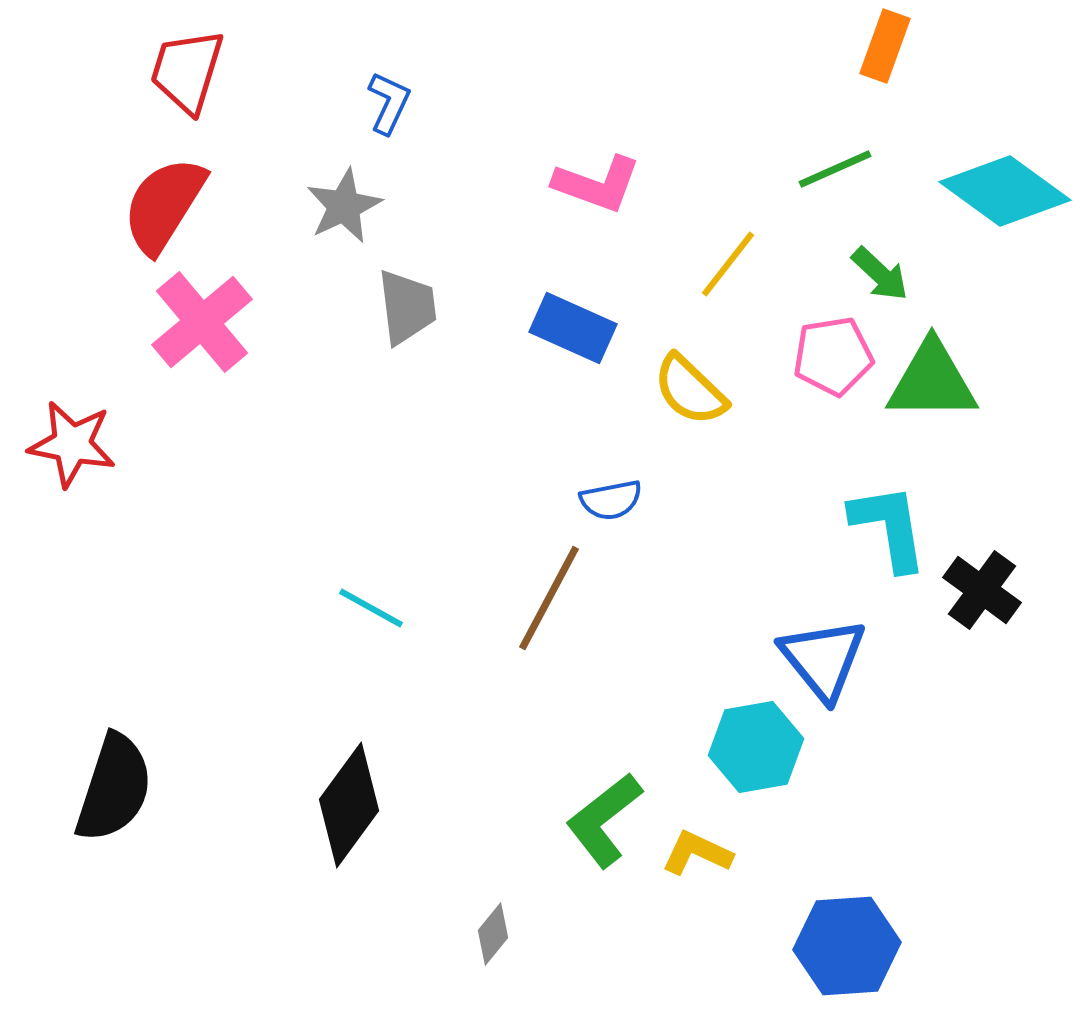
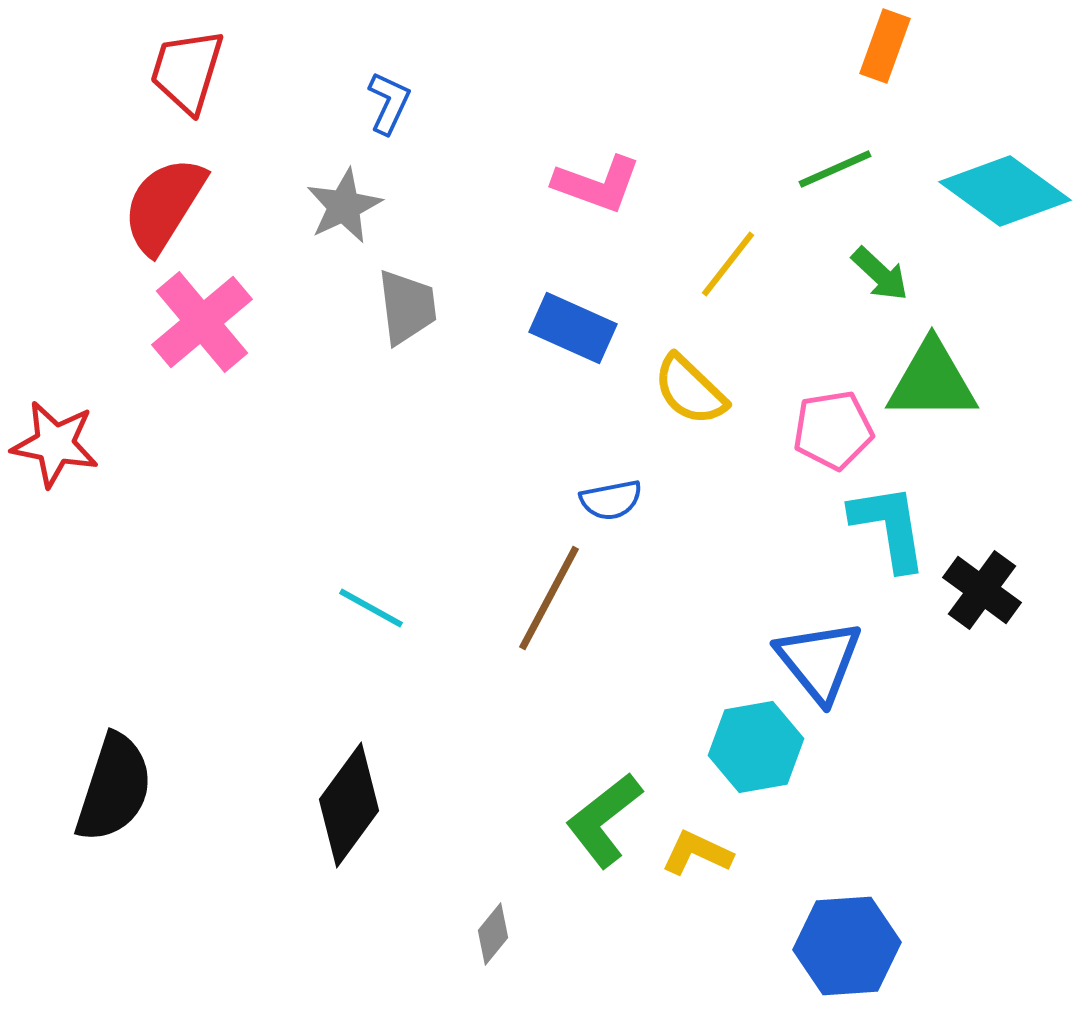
pink pentagon: moved 74 px down
red star: moved 17 px left
blue triangle: moved 4 px left, 2 px down
